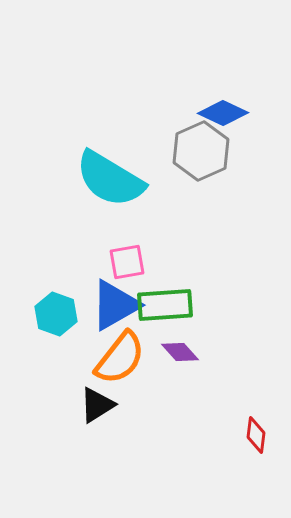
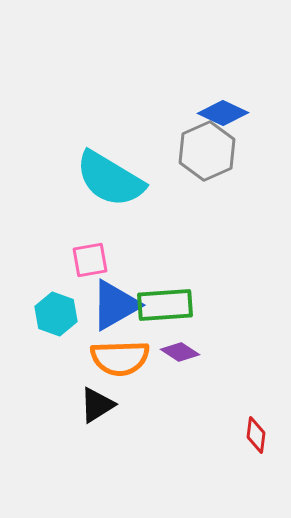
gray hexagon: moved 6 px right
pink square: moved 37 px left, 2 px up
purple diamond: rotated 15 degrees counterclockwise
orange semicircle: rotated 50 degrees clockwise
